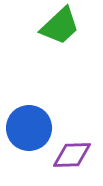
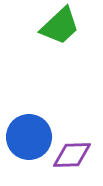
blue circle: moved 9 px down
